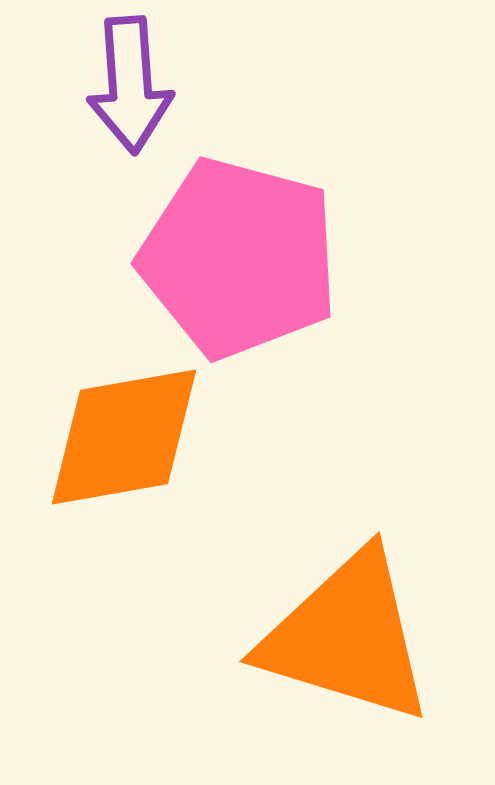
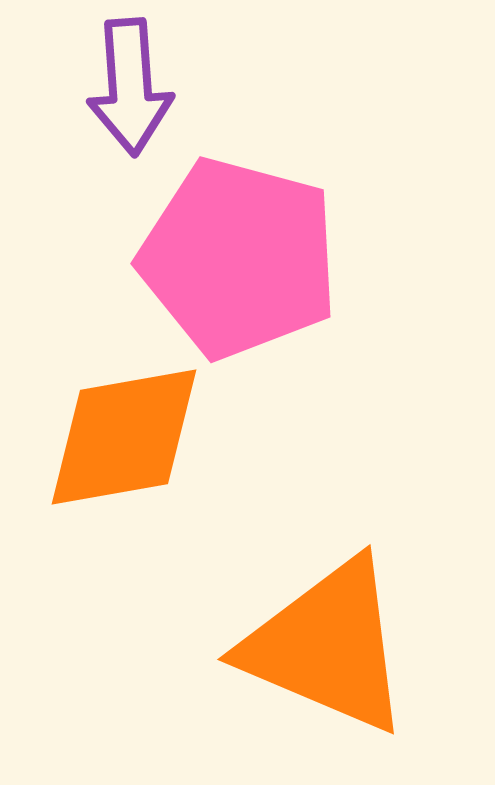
purple arrow: moved 2 px down
orange triangle: moved 20 px left, 9 px down; rotated 6 degrees clockwise
